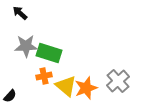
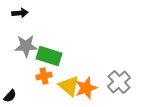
black arrow: rotated 133 degrees clockwise
green rectangle: moved 3 px down
gray cross: moved 1 px right, 1 px down
yellow triangle: moved 3 px right
